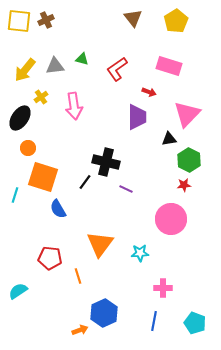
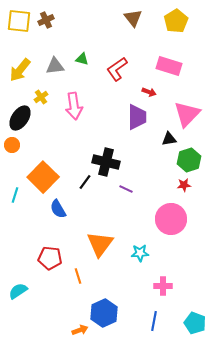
yellow arrow: moved 5 px left
orange circle: moved 16 px left, 3 px up
green hexagon: rotated 15 degrees clockwise
orange square: rotated 28 degrees clockwise
pink cross: moved 2 px up
